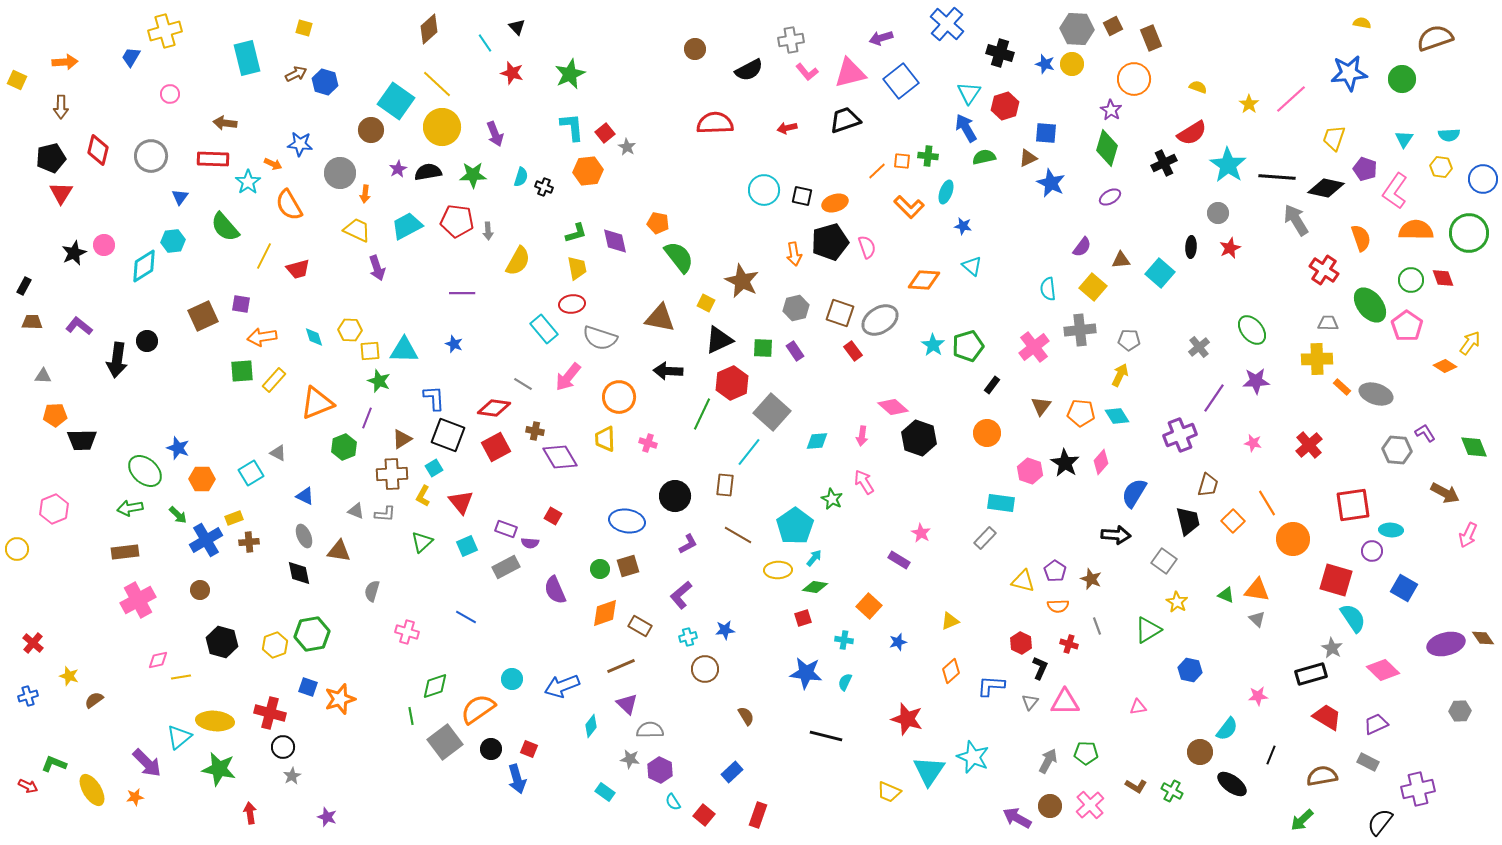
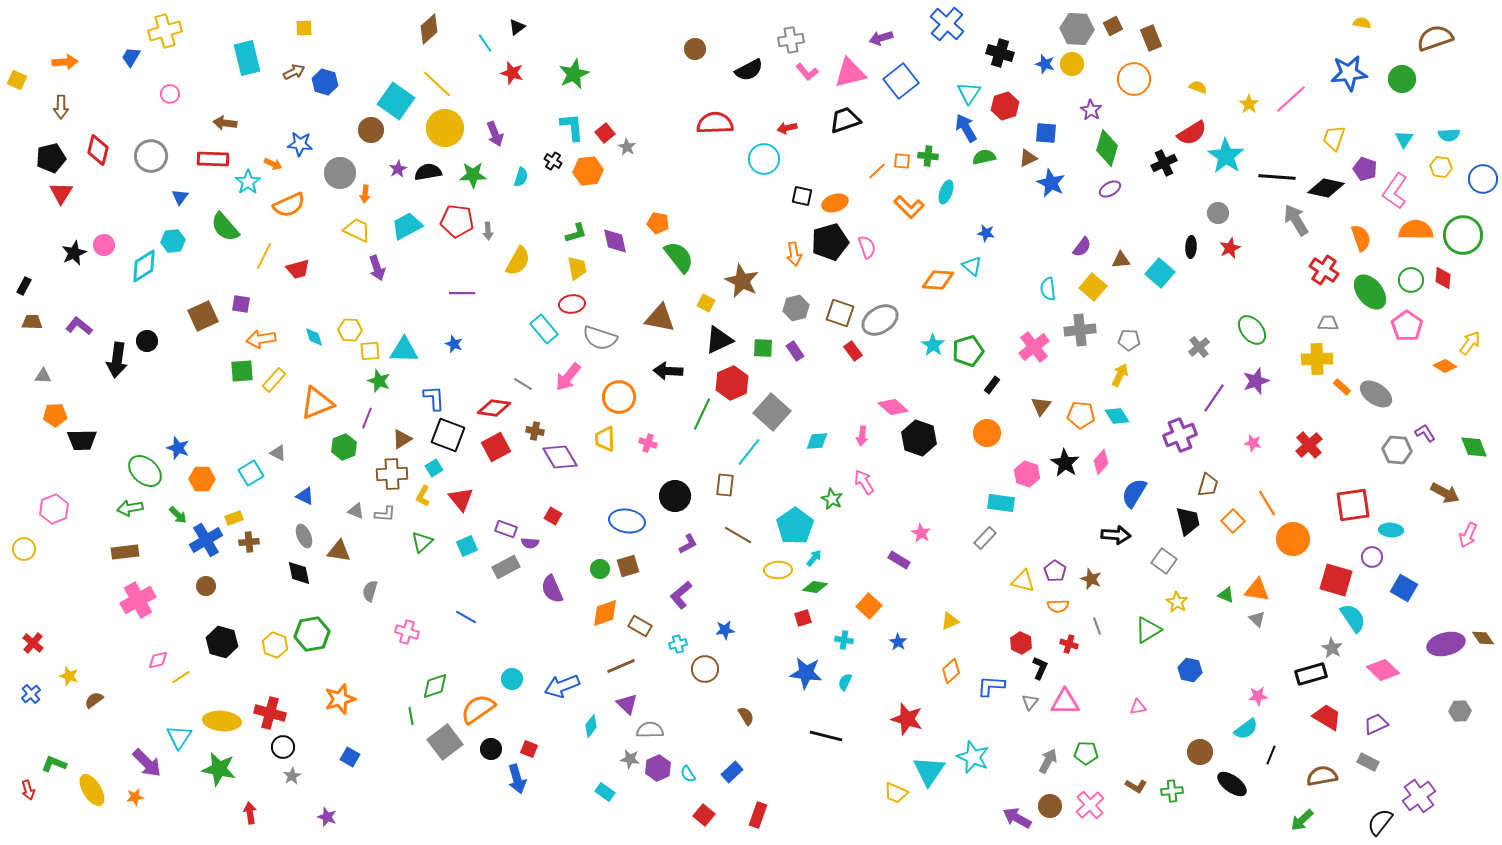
black triangle at (517, 27): rotated 36 degrees clockwise
yellow square at (304, 28): rotated 18 degrees counterclockwise
brown arrow at (296, 74): moved 2 px left, 2 px up
green star at (570, 74): moved 4 px right
purple star at (1111, 110): moved 20 px left
yellow circle at (442, 127): moved 3 px right, 1 px down
cyan star at (1228, 165): moved 2 px left, 9 px up
black cross at (544, 187): moved 9 px right, 26 px up; rotated 12 degrees clockwise
cyan circle at (764, 190): moved 31 px up
purple ellipse at (1110, 197): moved 8 px up
orange semicircle at (289, 205): rotated 84 degrees counterclockwise
blue star at (963, 226): moved 23 px right, 7 px down
green circle at (1469, 233): moved 6 px left, 2 px down
red diamond at (1443, 278): rotated 25 degrees clockwise
orange diamond at (924, 280): moved 14 px right
green ellipse at (1370, 305): moved 13 px up
orange arrow at (262, 337): moved 1 px left, 2 px down
green pentagon at (968, 346): moved 5 px down
purple star at (1256, 381): rotated 16 degrees counterclockwise
gray ellipse at (1376, 394): rotated 16 degrees clockwise
orange pentagon at (1081, 413): moved 2 px down
pink hexagon at (1030, 471): moved 3 px left, 3 px down
red triangle at (461, 502): moved 3 px up
yellow circle at (17, 549): moved 7 px right
purple circle at (1372, 551): moved 6 px down
brown circle at (200, 590): moved 6 px right, 4 px up
purple semicircle at (555, 590): moved 3 px left, 1 px up
gray semicircle at (372, 591): moved 2 px left
cyan cross at (688, 637): moved 10 px left, 7 px down
blue star at (898, 642): rotated 24 degrees counterclockwise
yellow hexagon at (275, 645): rotated 20 degrees counterclockwise
yellow line at (181, 677): rotated 24 degrees counterclockwise
blue square at (308, 687): moved 42 px right, 70 px down; rotated 12 degrees clockwise
blue cross at (28, 696): moved 3 px right, 2 px up; rotated 24 degrees counterclockwise
yellow ellipse at (215, 721): moved 7 px right
cyan semicircle at (1227, 729): moved 19 px right; rotated 15 degrees clockwise
cyan triangle at (179, 737): rotated 16 degrees counterclockwise
purple hexagon at (660, 770): moved 2 px left, 2 px up; rotated 10 degrees clockwise
red arrow at (28, 786): moved 4 px down; rotated 48 degrees clockwise
purple cross at (1418, 789): moved 1 px right, 7 px down; rotated 24 degrees counterclockwise
green cross at (1172, 791): rotated 35 degrees counterclockwise
yellow trapezoid at (889, 792): moved 7 px right, 1 px down
cyan semicircle at (673, 802): moved 15 px right, 28 px up
